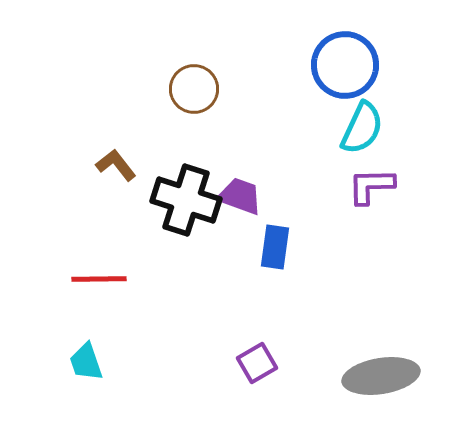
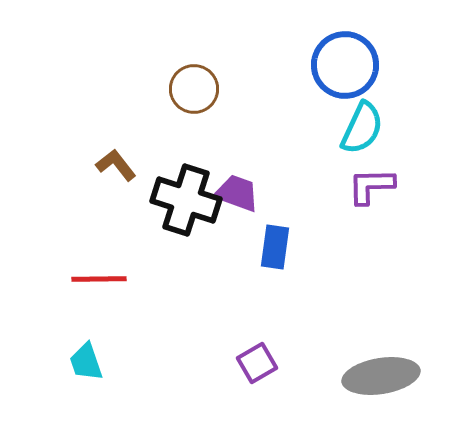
purple trapezoid: moved 3 px left, 3 px up
